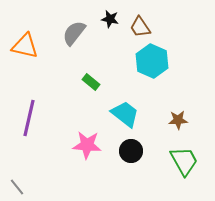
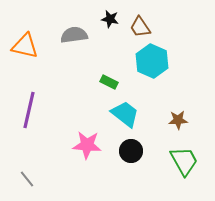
gray semicircle: moved 2 px down; rotated 44 degrees clockwise
green rectangle: moved 18 px right; rotated 12 degrees counterclockwise
purple line: moved 8 px up
gray line: moved 10 px right, 8 px up
